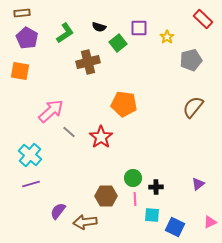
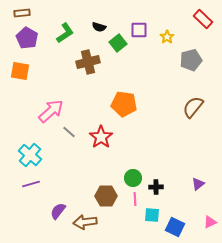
purple square: moved 2 px down
